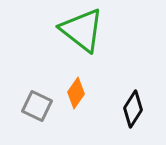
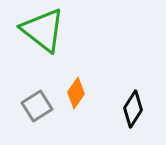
green triangle: moved 39 px left
gray square: rotated 32 degrees clockwise
